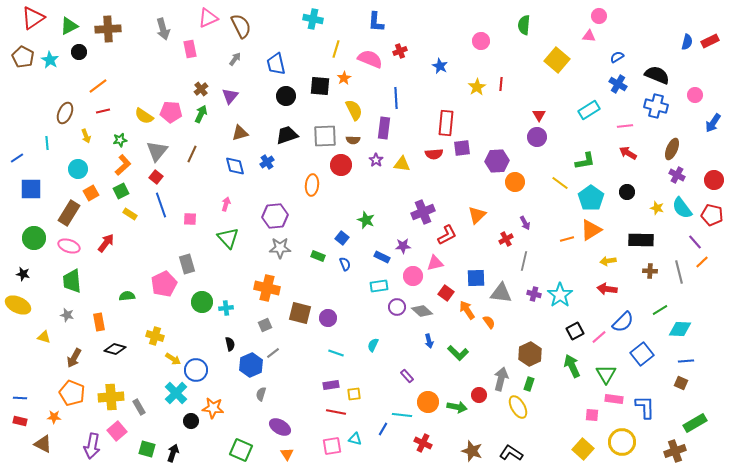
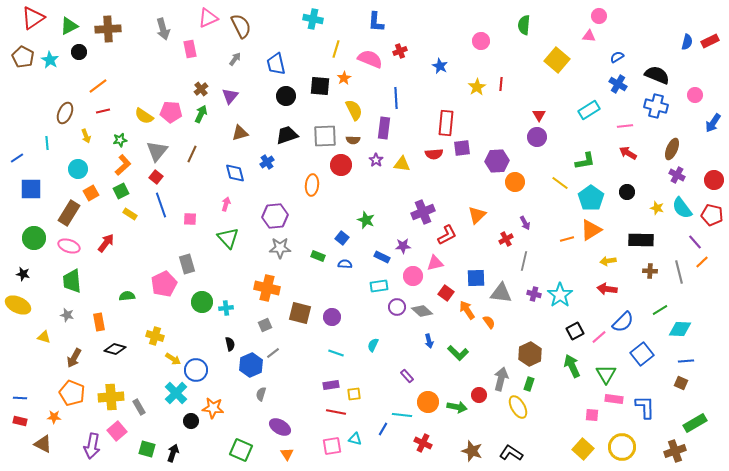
blue diamond at (235, 166): moved 7 px down
blue semicircle at (345, 264): rotated 64 degrees counterclockwise
purple circle at (328, 318): moved 4 px right, 1 px up
yellow circle at (622, 442): moved 5 px down
